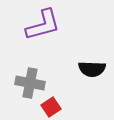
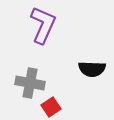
purple L-shape: rotated 51 degrees counterclockwise
